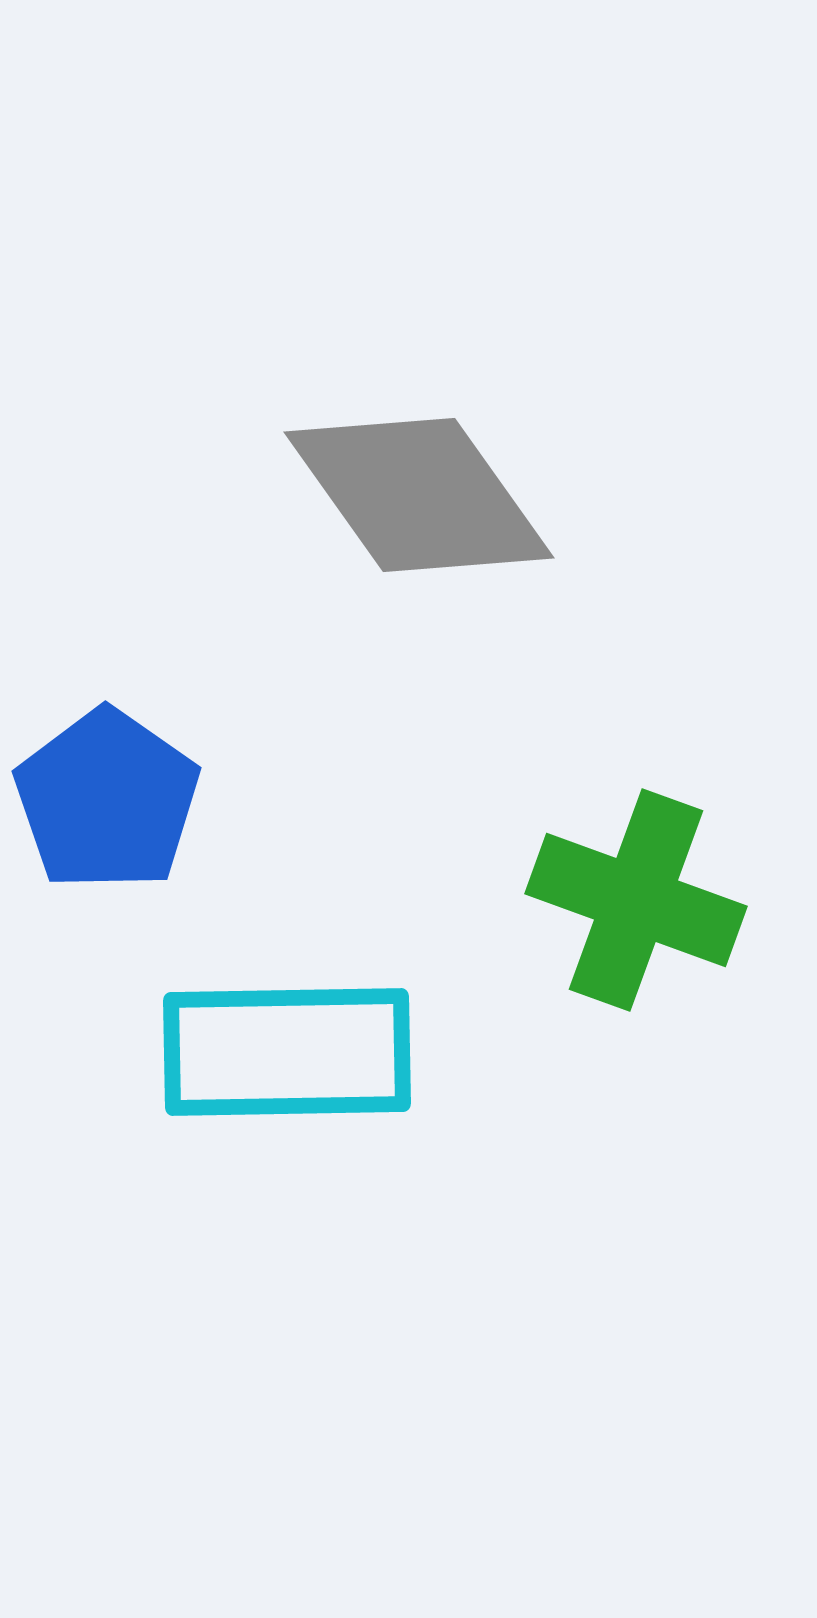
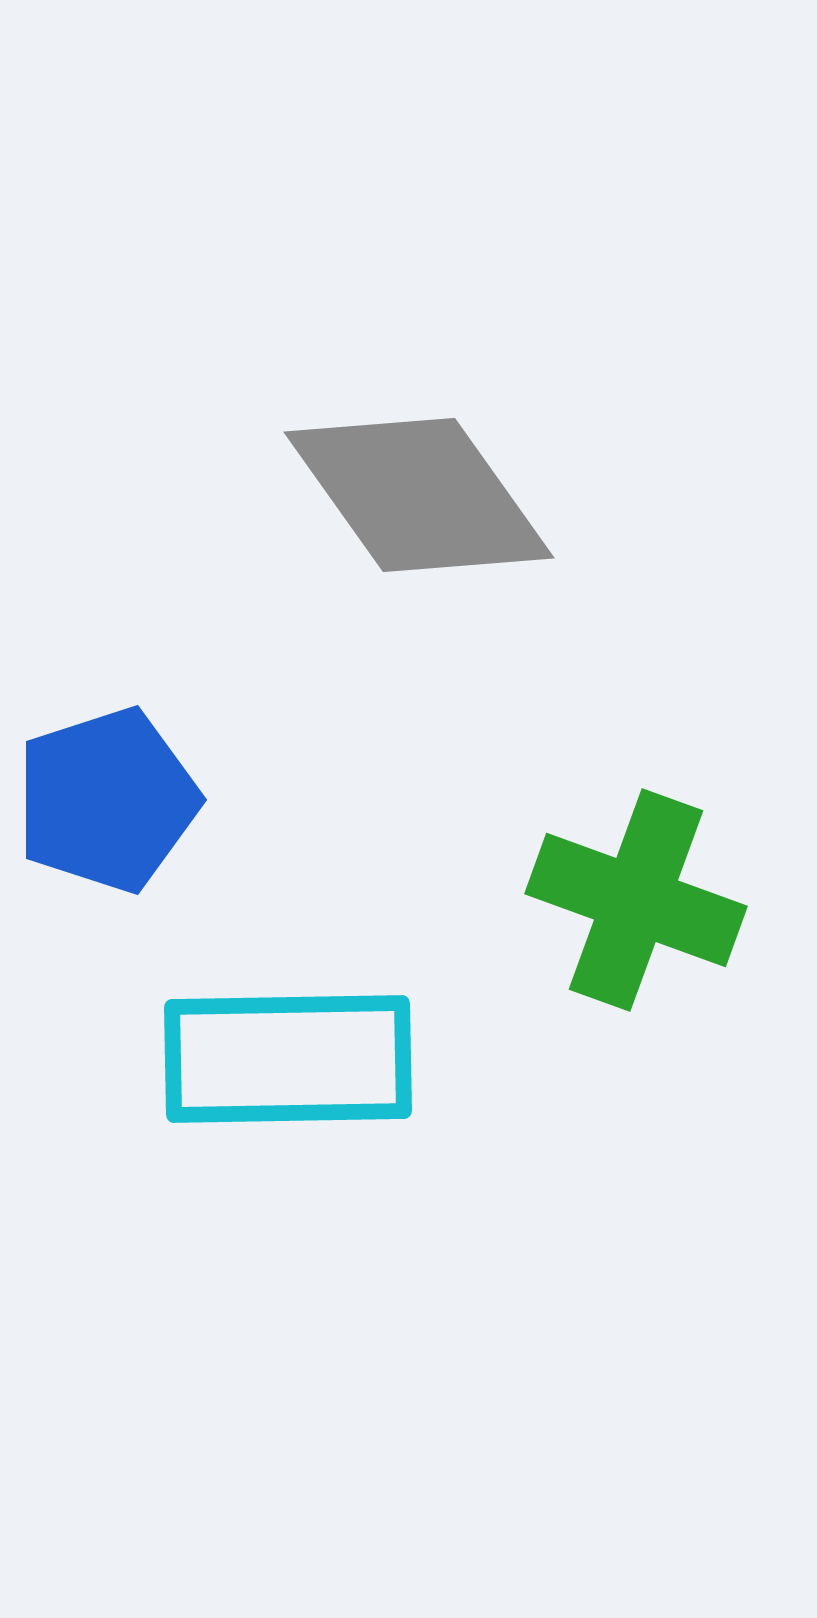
blue pentagon: rotated 19 degrees clockwise
cyan rectangle: moved 1 px right, 7 px down
